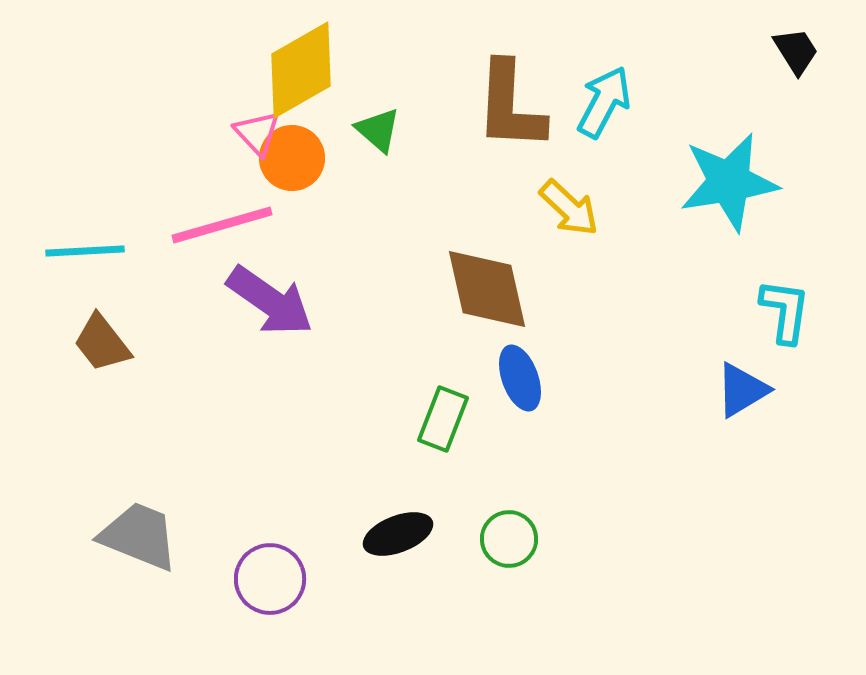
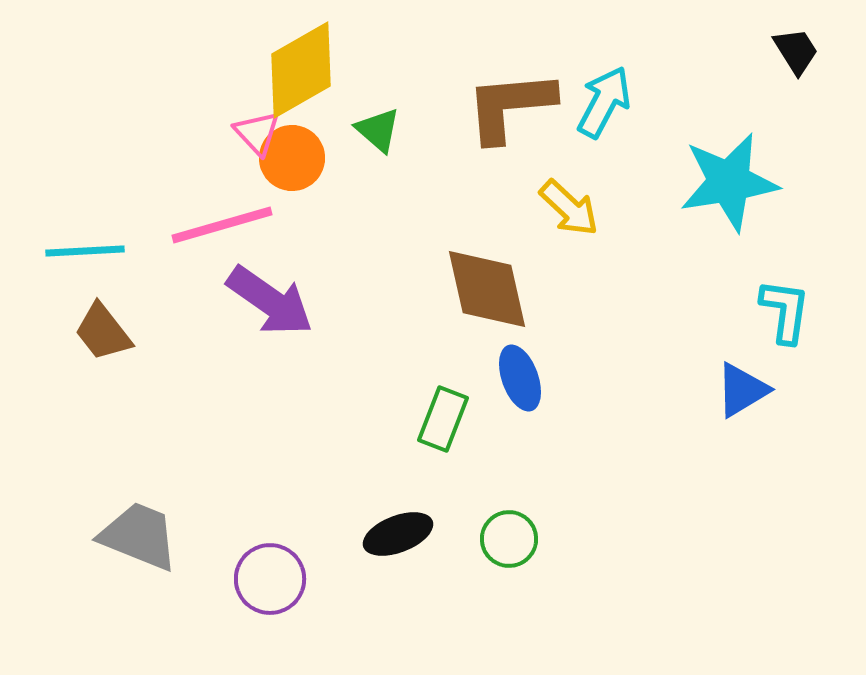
brown L-shape: rotated 82 degrees clockwise
brown trapezoid: moved 1 px right, 11 px up
